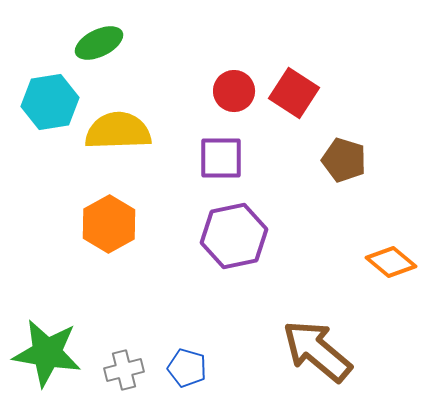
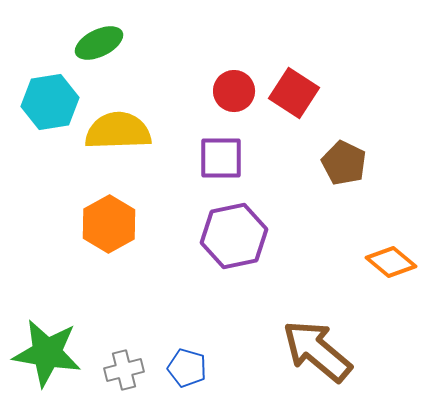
brown pentagon: moved 3 px down; rotated 9 degrees clockwise
